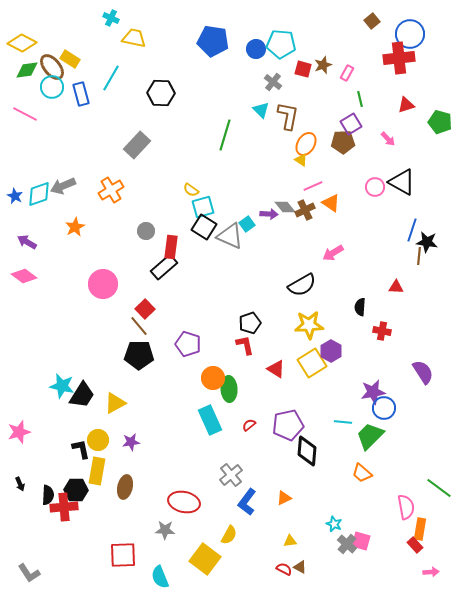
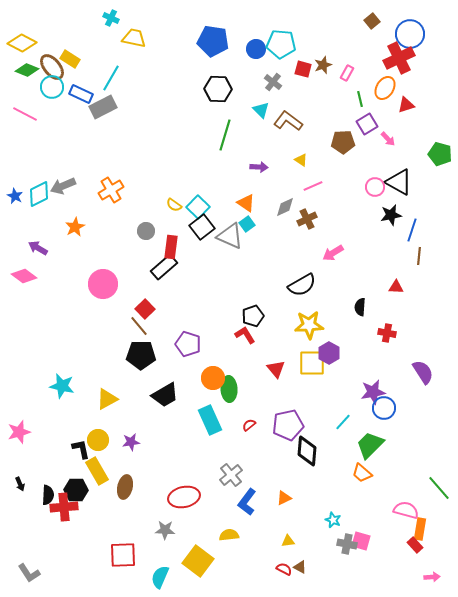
red cross at (399, 58): rotated 20 degrees counterclockwise
green diamond at (27, 70): rotated 30 degrees clockwise
black hexagon at (161, 93): moved 57 px right, 4 px up
blue rectangle at (81, 94): rotated 50 degrees counterclockwise
brown L-shape at (288, 116): moved 5 px down; rotated 64 degrees counterclockwise
green pentagon at (440, 122): moved 32 px down
purple square at (351, 124): moved 16 px right
orange ellipse at (306, 144): moved 79 px right, 56 px up
gray rectangle at (137, 145): moved 34 px left, 38 px up; rotated 20 degrees clockwise
black triangle at (402, 182): moved 3 px left
yellow semicircle at (191, 190): moved 17 px left, 15 px down
cyan diamond at (39, 194): rotated 8 degrees counterclockwise
orange triangle at (331, 203): moved 85 px left
cyan square at (203, 207): moved 5 px left; rotated 30 degrees counterclockwise
gray diamond at (285, 207): rotated 75 degrees counterclockwise
brown cross at (305, 210): moved 2 px right, 9 px down
purple arrow at (269, 214): moved 10 px left, 47 px up
black square at (204, 227): moved 2 px left; rotated 20 degrees clockwise
purple arrow at (27, 242): moved 11 px right, 6 px down
black star at (427, 242): moved 36 px left, 27 px up; rotated 20 degrees counterclockwise
black pentagon at (250, 323): moved 3 px right, 7 px up
red cross at (382, 331): moved 5 px right, 2 px down
red L-shape at (245, 345): moved 10 px up; rotated 20 degrees counterclockwise
purple hexagon at (331, 351): moved 2 px left, 2 px down
black pentagon at (139, 355): moved 2 px right
yellow square at (312, 363): rotated 32 degrees clockwise
red triangle at (276, 369): rotated 18 degrees clockwise
black trapezoid at (82, 395): moved 83 px right; rotated 28 degrees clockwise
yellow triangle at (115, 403): moved 8 px left, 4 px up
cyan line at (343, 422): rotated 54 degrees counterclockwise
green trapezoid at (370, 436): moved 9 px down
yellow rectangle at (97, 471): rotated 40 degrees counterclockwise
green line at (439, 488): rotated 12 degrees clockwise
red ellipse at (184, 502): moved 5 px up; rotated 24 degrees counterclockwise
pink semicircle at (406, 507): moved 3 px down; rotated 65 degrees counterclockwise
cyan star at (334, 524): moved 1 px left, 4 px up
yellow semicircle at (229, 535): rotated 126 degrees counterclockwise
yellow triangle at (290, 541): moved 2 px left
gray cross at (347, 544): rotated 30 degrees counterclockwise
yellow square at (205, 559): moved 7 px left, 2 px down
pink arrow at (431, 572): moved 1 px right, 5 px down
cyan semicircle at (160, 577): rotated 45 degrees clockwise
